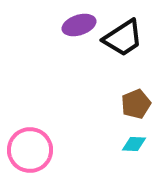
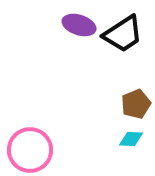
purple ellipse: rotated 36 degrees clockwise
black trapezoid: moved 4 px up
cyan diamond: moved 3 px left, 5 px up
